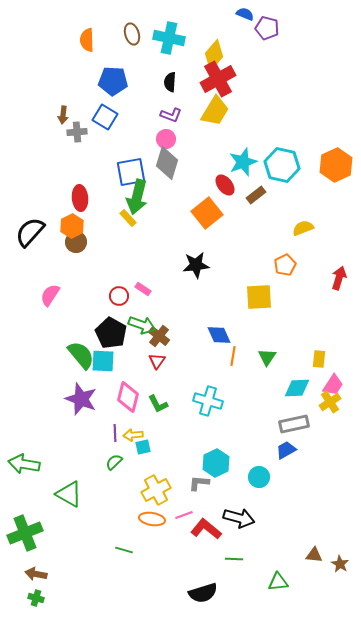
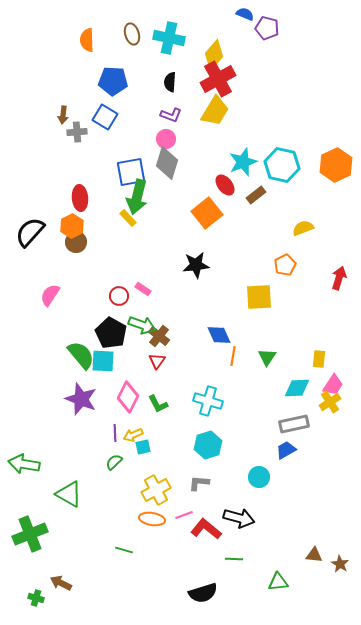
pink diamond at (128, 397): rotated 12 degrees clockwise
yellow arrow at (133, 435): rotated 18 degrees counterclockwise
cyan hexagon at (216, 463): moved 8 px left, 18 px up; rotated 8 degrees clockwise
green cross at (25, 533): moved 5 px right, 1 px down
brown arrow at (36, 574): moved 25 px right, 9 px down; rotated 15 degrees clockwise
